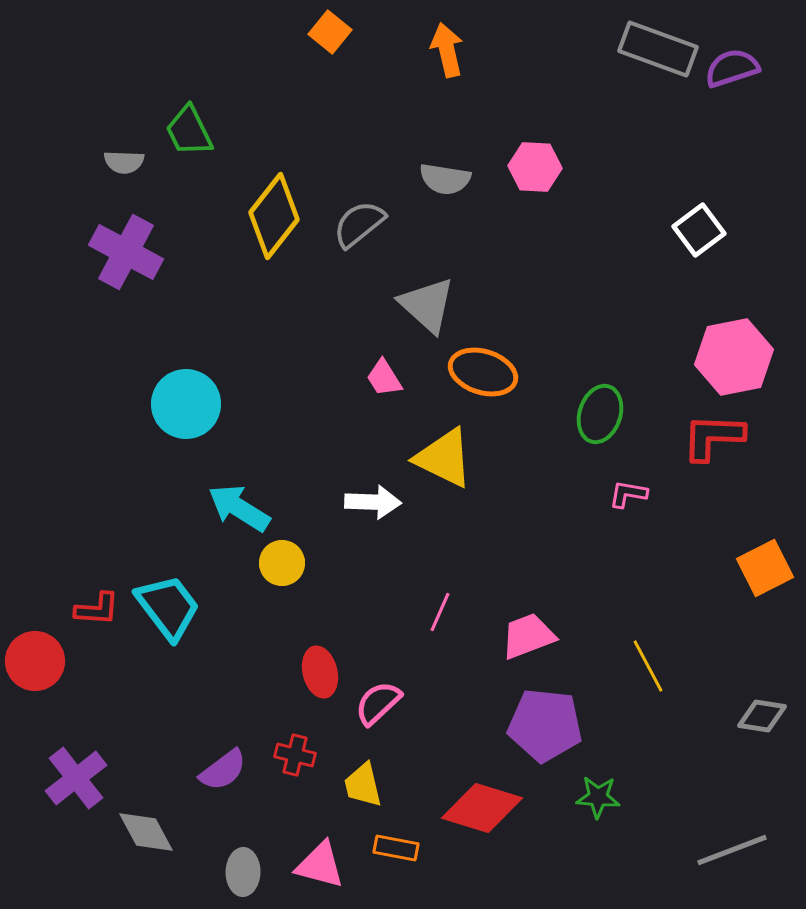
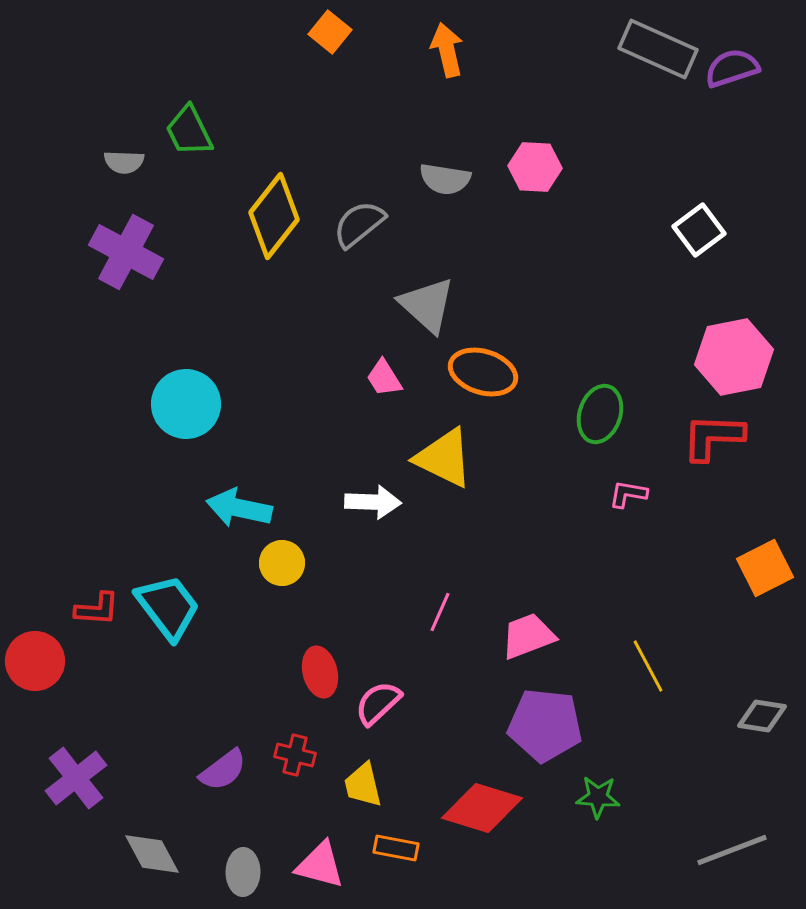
gray rectangle at (658, 49): rotated 4 degrees clockwise
cyan arrow at (239, 508): rotated 20 degrees counterclockwise
gray diamond at (146, 832): moved 6 px right, 22 px down
